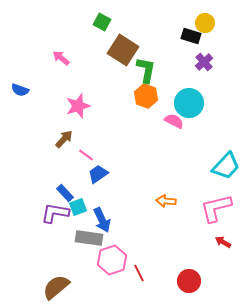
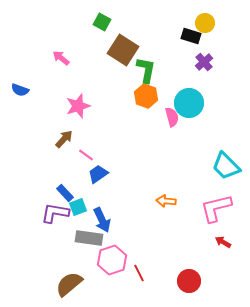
pink semicircle: moved 2 px left, 4 px up; rotated 48 degrees clockwise
cyan trapezoid: rotated 92 degrees clockwise
brown semicircle: moved 13 px right, 3 px up
